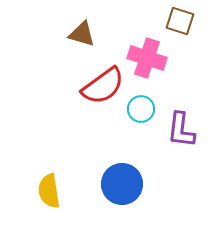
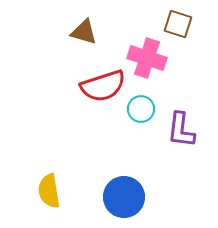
brown square: moved 2 px left, 3 px down
brown triangle: moved 2 px right, 2 px up
red semicircle: rotated 18 degrees clockwise
blue circle: moved 2 px right, 13 px down
